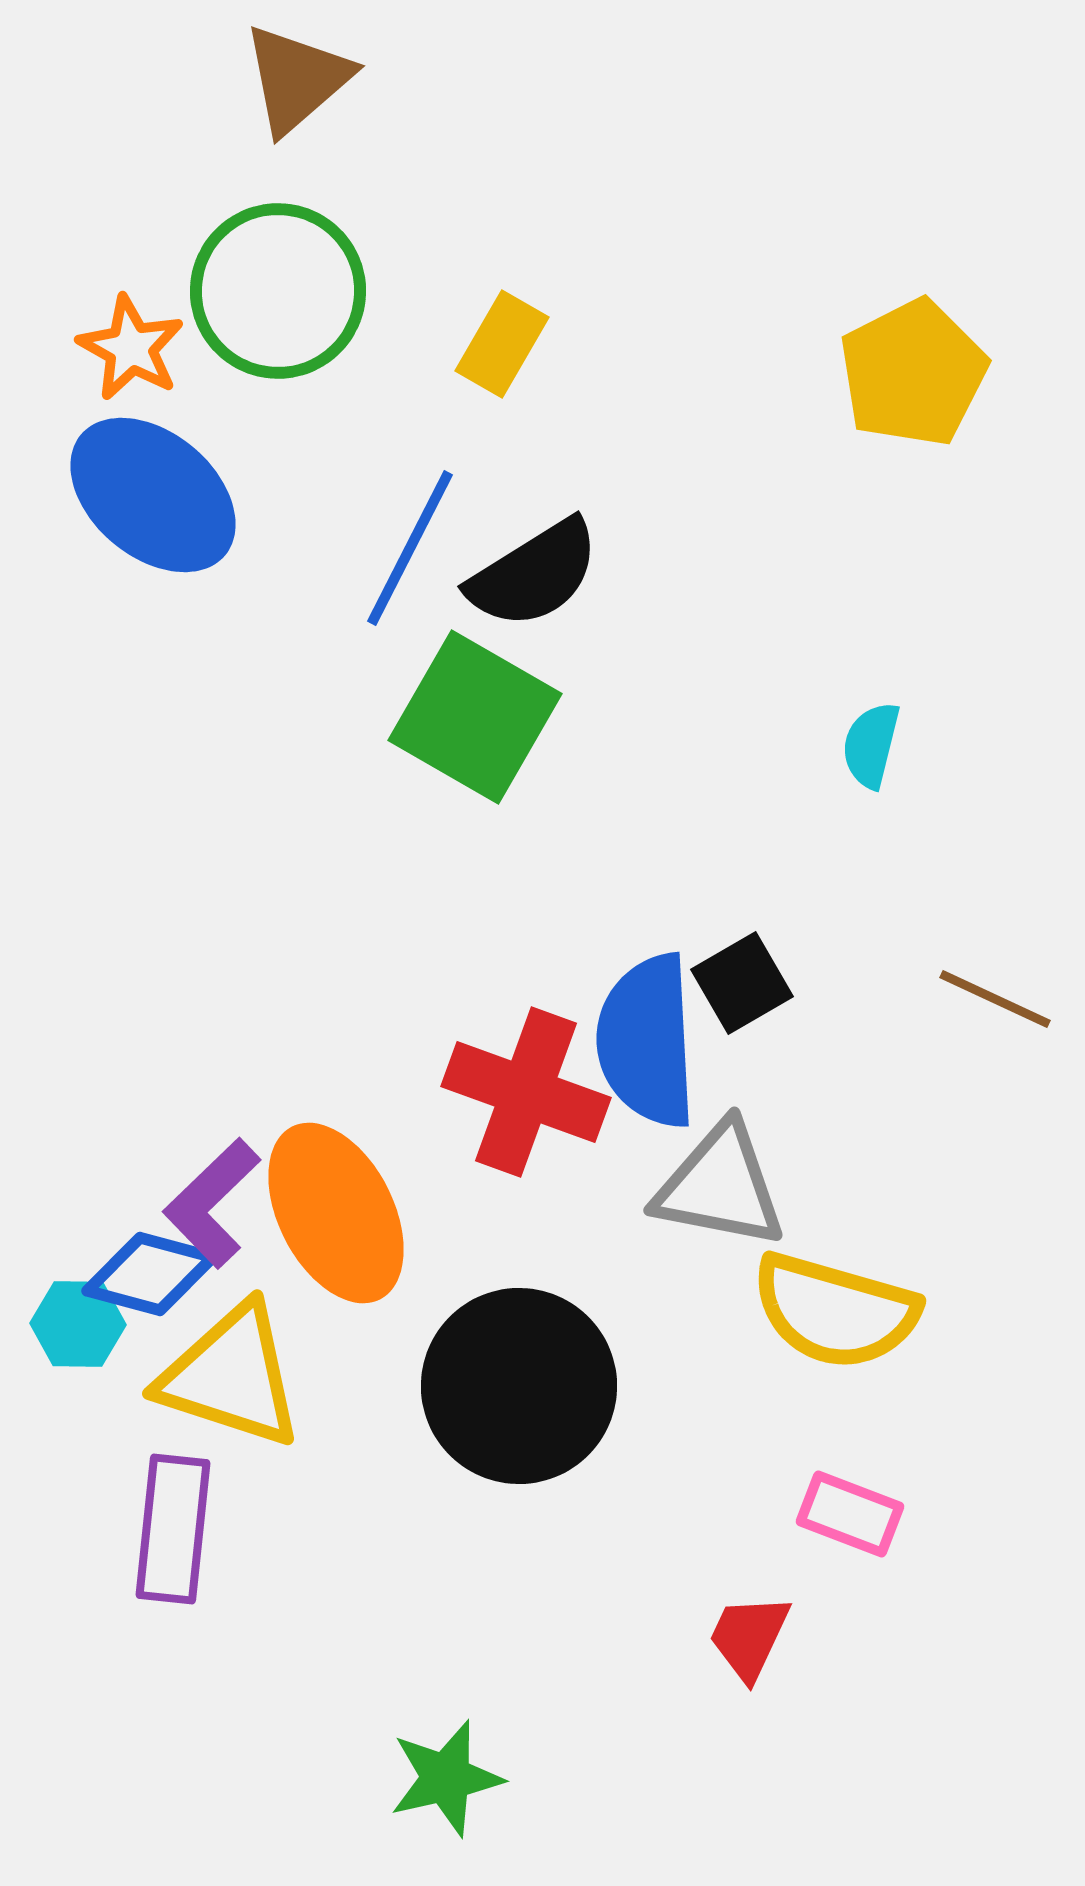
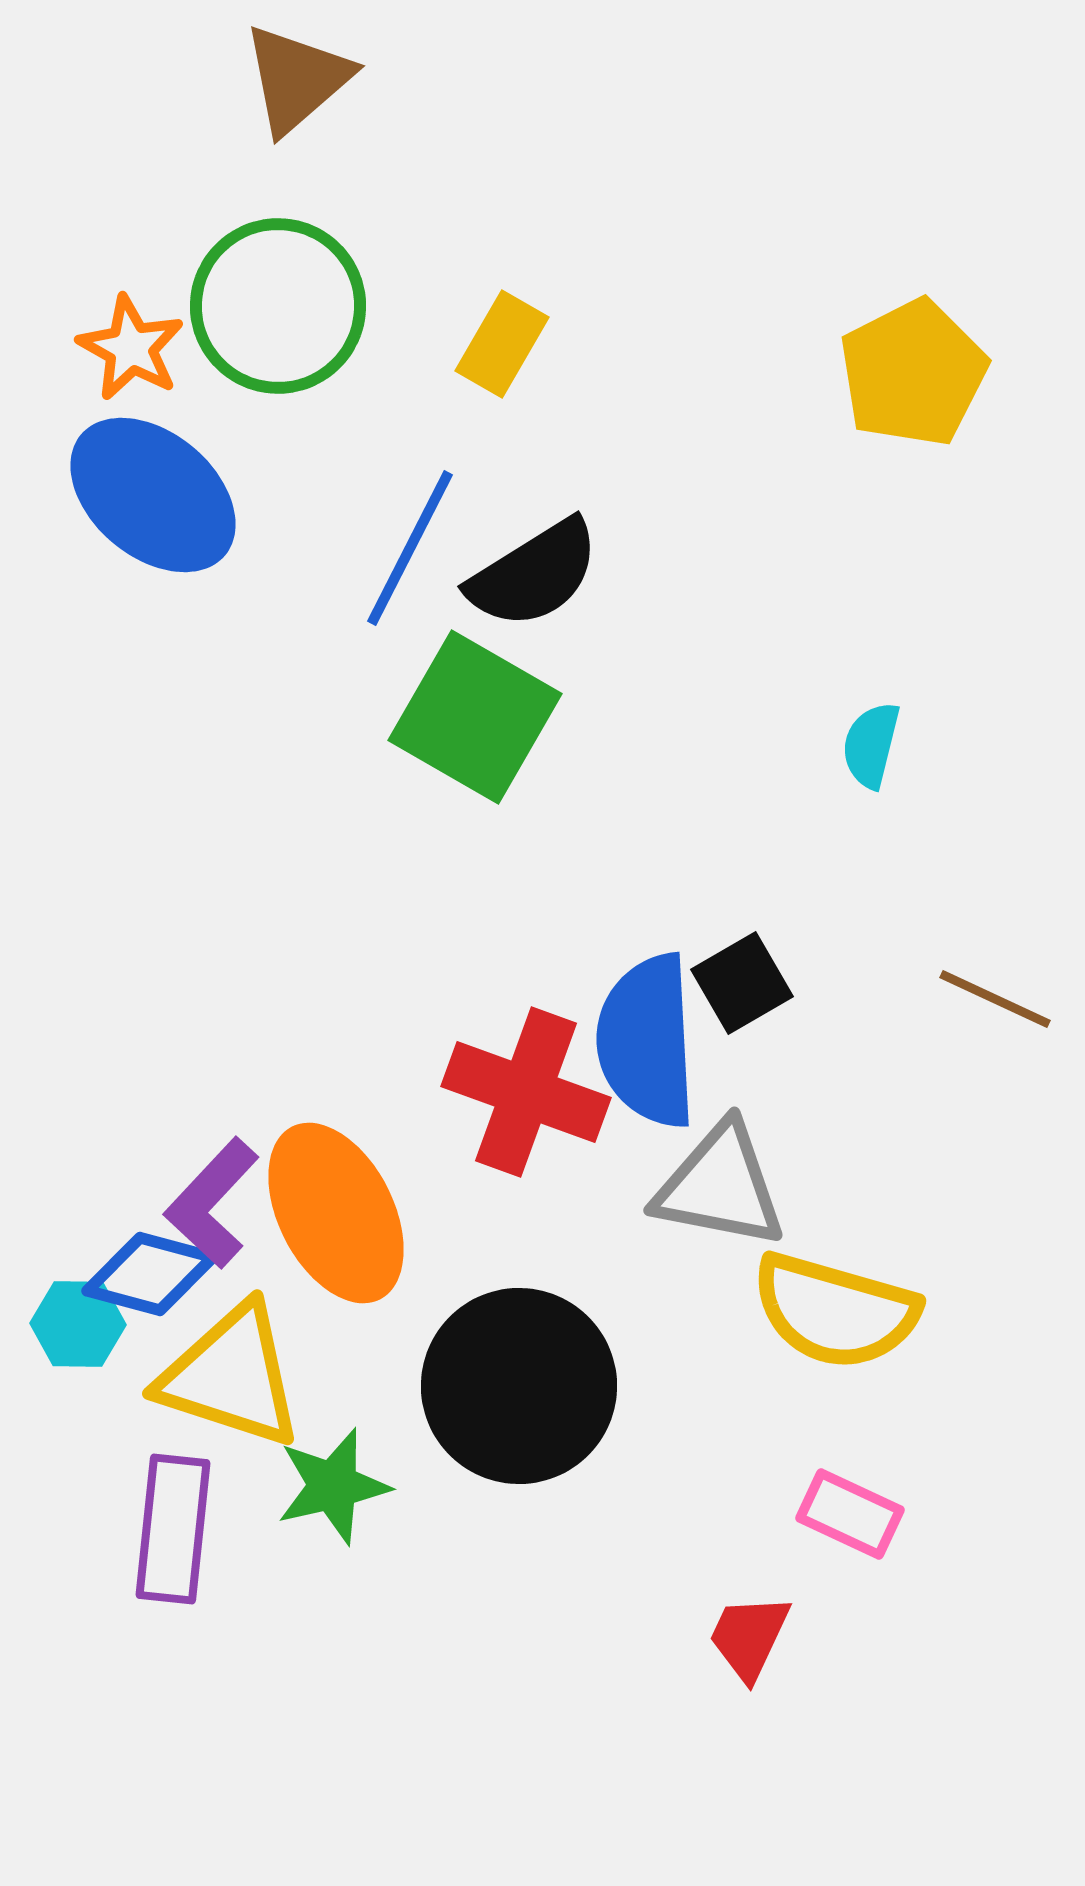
green circle: moved 15 px down
purple L-shape: rotated 3 degrees counterclockwise
pink rectangle: rotated 4 degrees clockwise
green star: moved 113 px left, 292 px up
